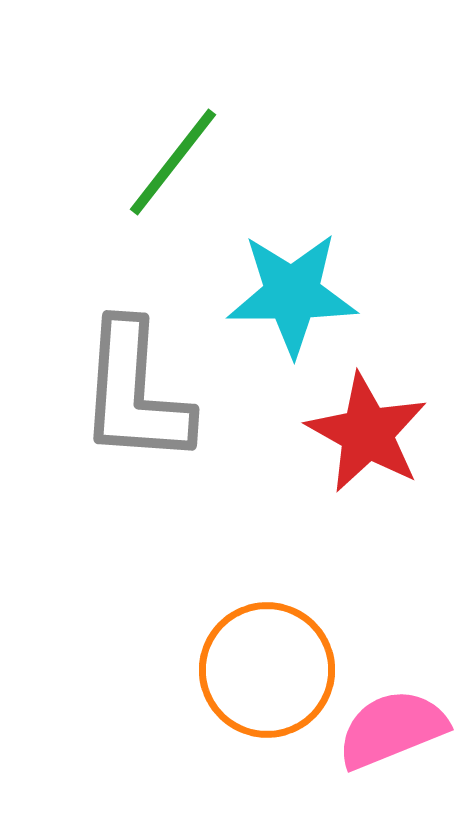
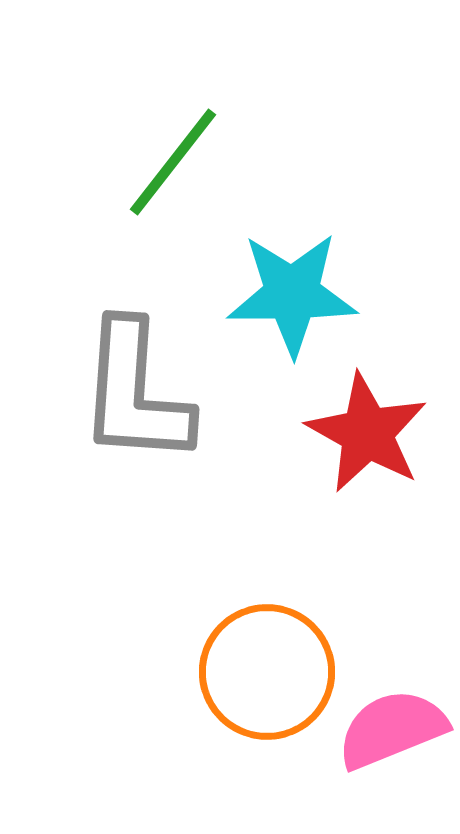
orange circle: moved 2 px down
